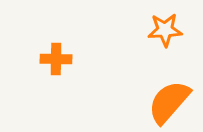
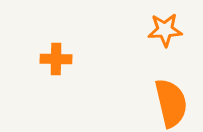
orange semicircle: moved 2 px right, 1 px down; rotated 126 degrees clockwise
